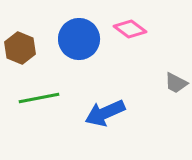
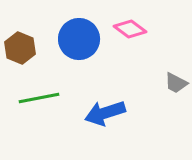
blue arrow: rotated 6 degrees clockwise
